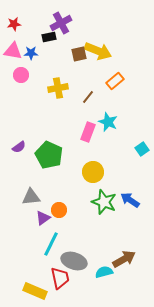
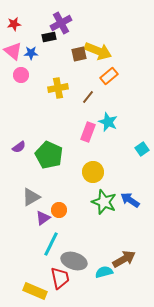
pink triangle: rotated 30 degrees clockwise
orange rectangle: moved 6 px left, 5 px up
gray triangle: rotated 24 degrees counterclockwise
